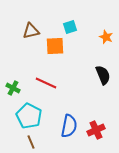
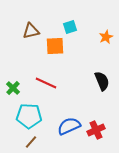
orange star: rotated 24 degrees clockwise
black semicircle: moved 1 px left, 6 px down
green cross: rotated 16 degrees clockwise
cyan pentagon: rotated 25 degrees counterclockwise
blue semicircle: rotated 125 degrees counterclockwise
brown line: rotated 64 degrees clockwise
